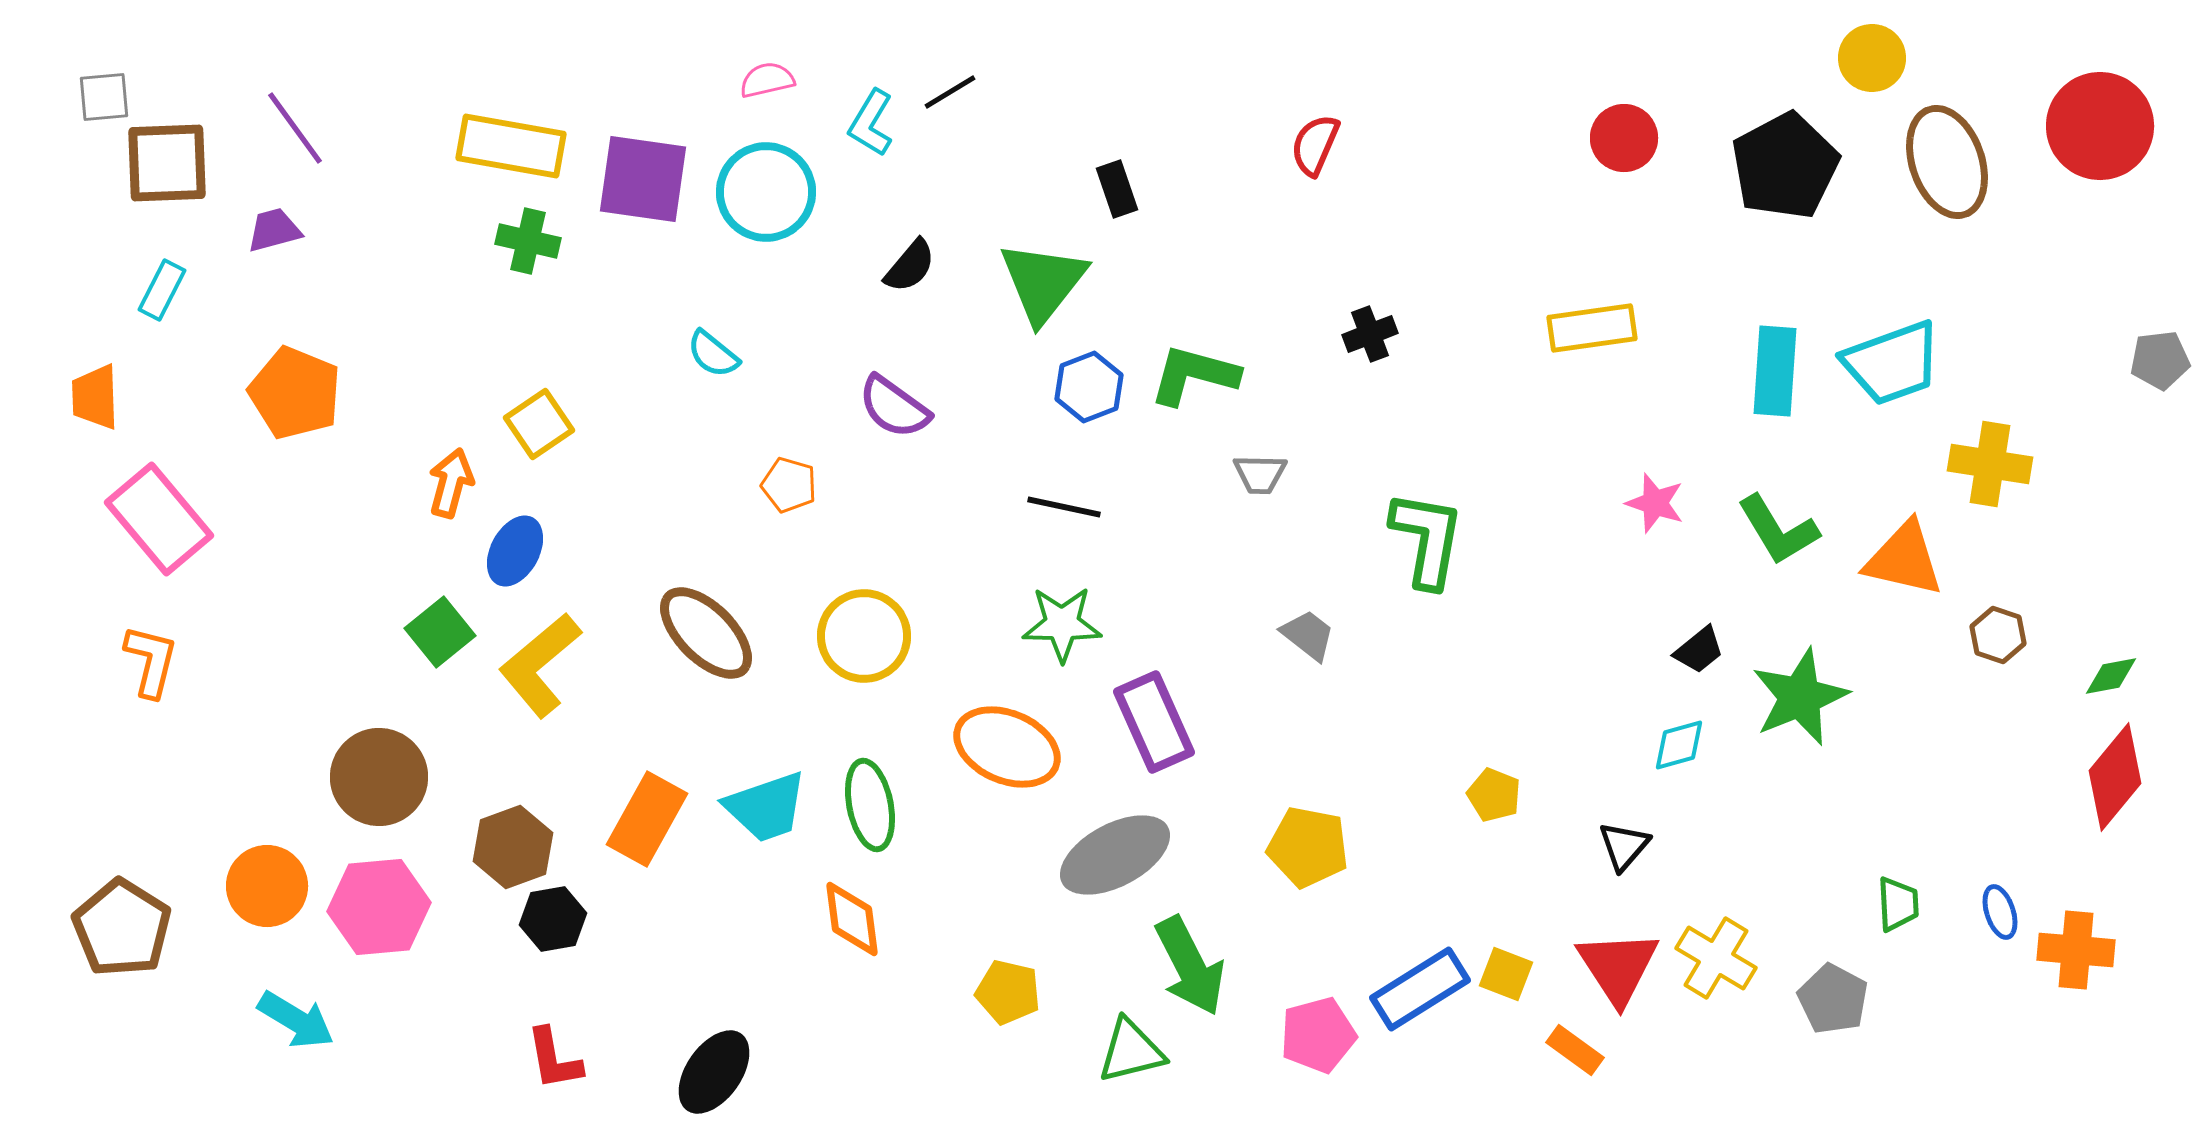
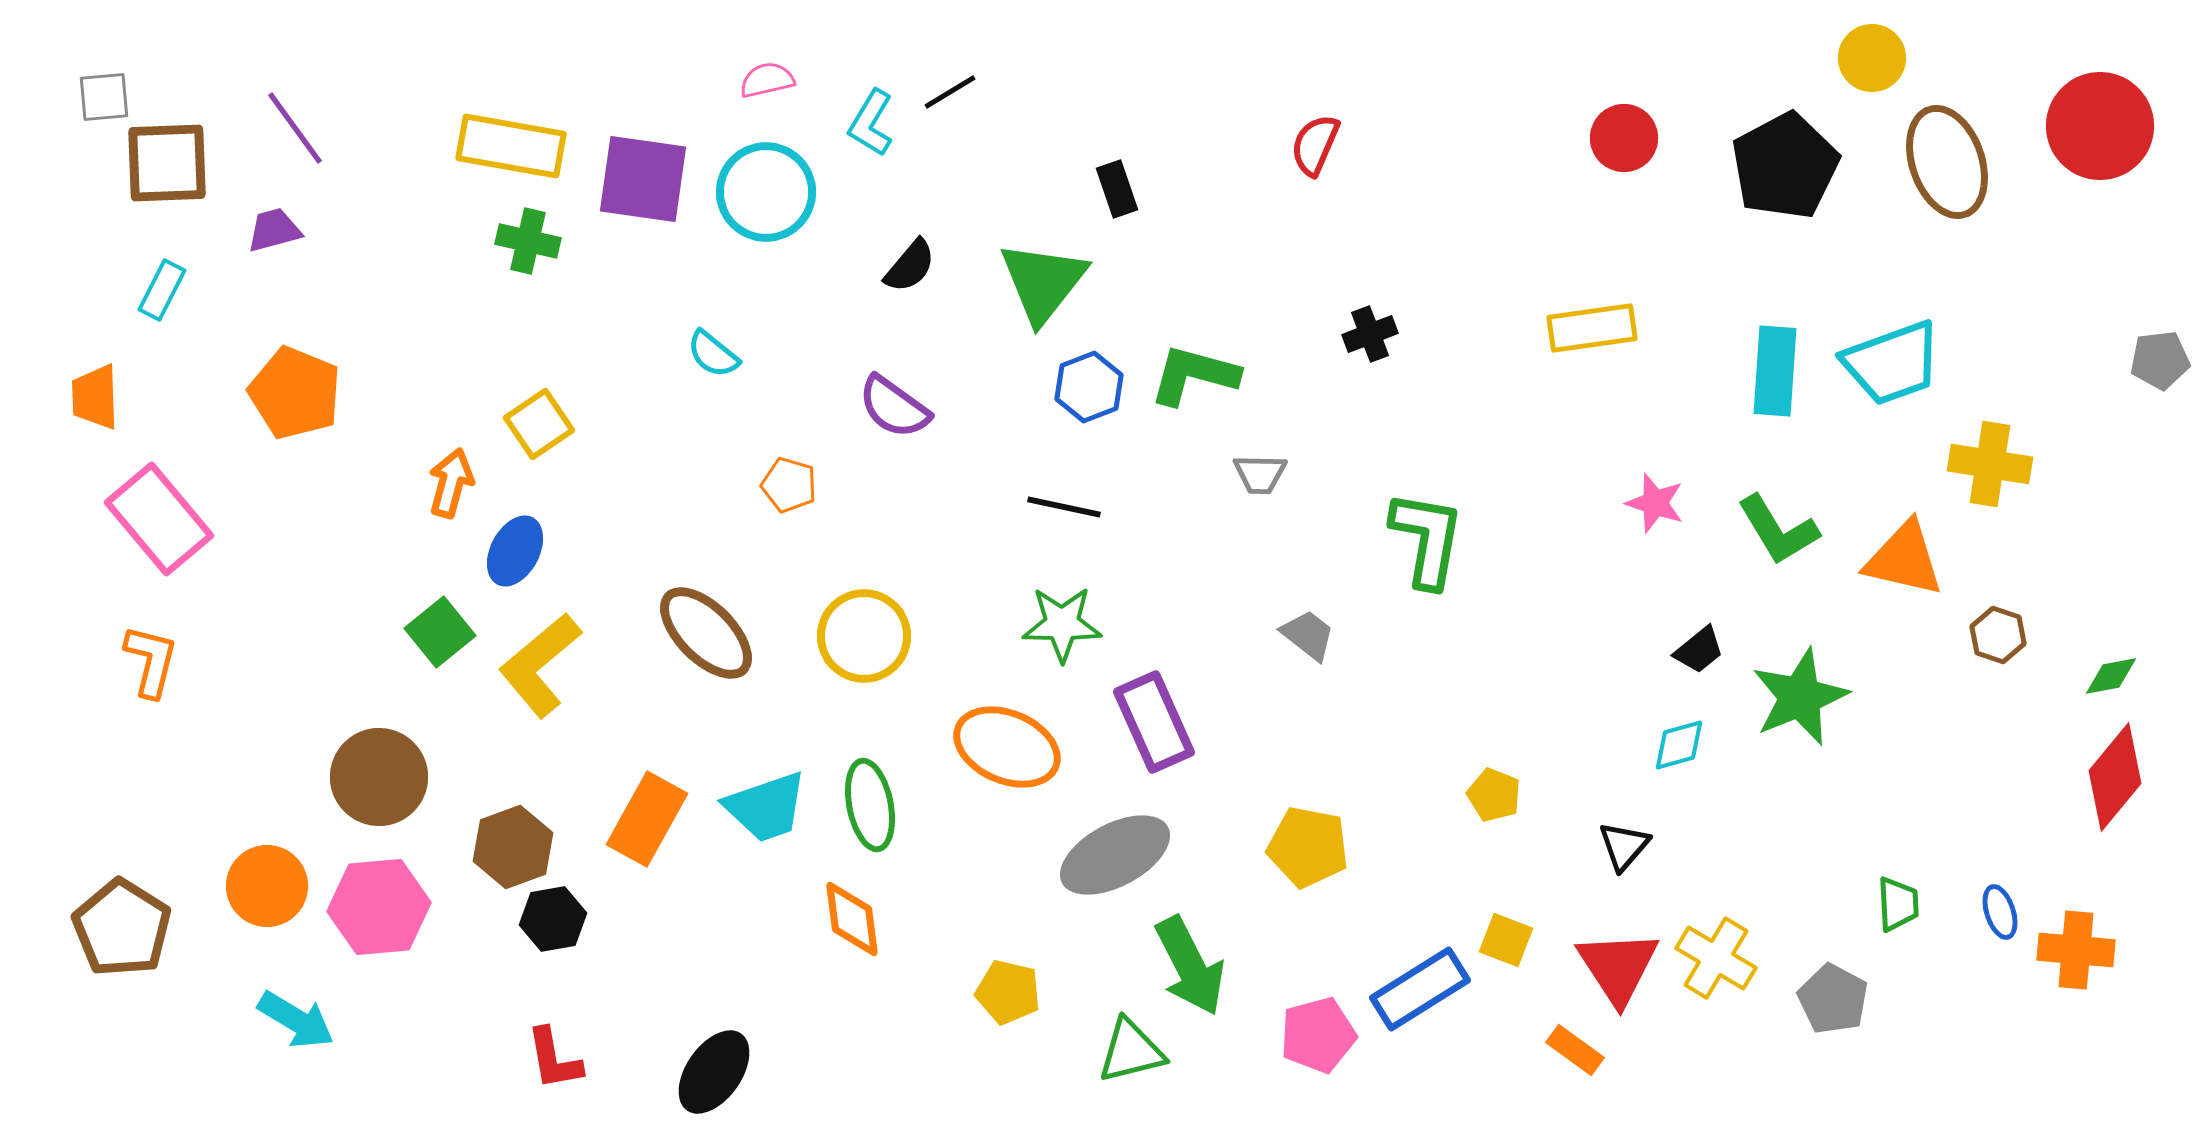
yellow square at (1506, 974): moved 34 px up
